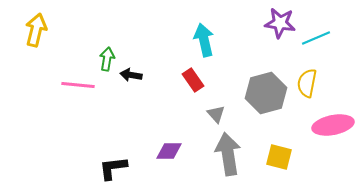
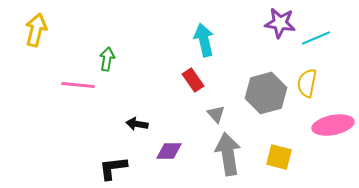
black arrow: moved 6 px right, 49 px down
